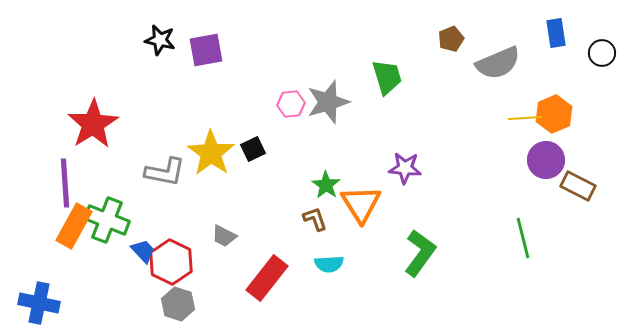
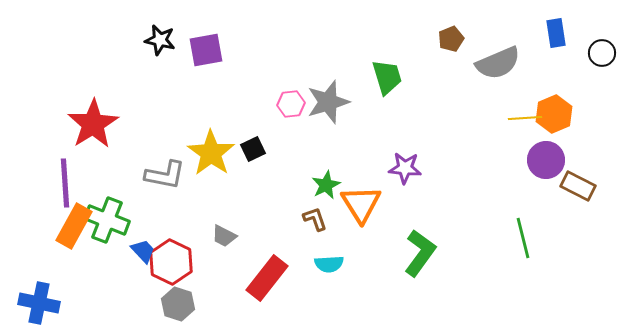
gray L-shape: moved 3 px down
green star: rotated 12 degrees clockwise
